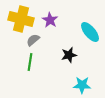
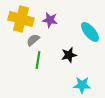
purple star: rotated 21 degrees counterclockwise
green line: moved 8 px right, 2 px up
